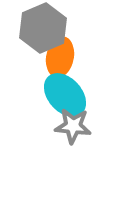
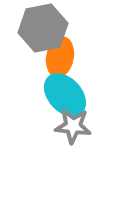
gray hexagon: rotated 12 degrees clockwise
